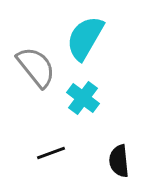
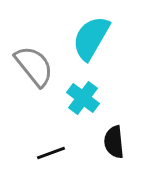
cyan semicircle: moved 6 px right
gray semicircle: moved 2 px left, 1 px up
black semicircle: moved 5 px left, 19 px up
